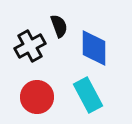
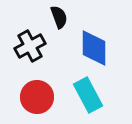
black semicircle: moved 9 px up
